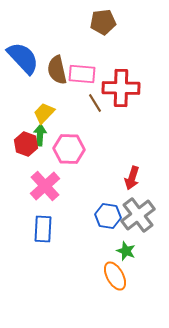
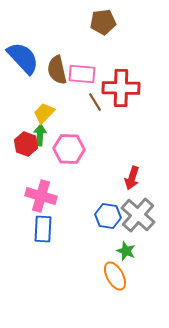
brown line: moved 1 px up
pink cross: moved 4 px left, 10 px down; rotated 32 degrees counterclockwise
gray cross: rotated 12 degrees counterclockwise
